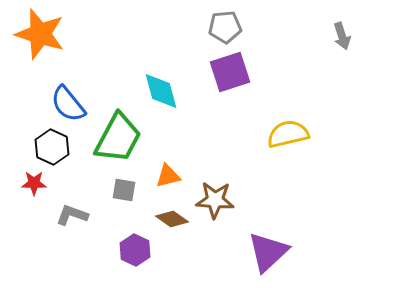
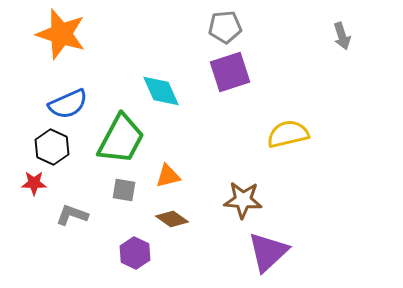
orange star: moved 21 px right
cyan diamond: rotated 9 degrees counterclockwise
blue semicircle: rotated 75 degrees counterclockwise
green trapezoid: moved 3 px right, 1 px down
brown star: moved 28 px right
purple hexagon: moved 3 px down
